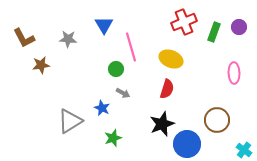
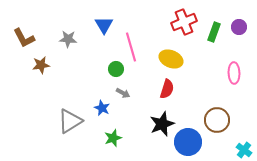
blue circle: moved 1 px right, 2 px up
